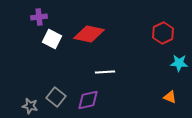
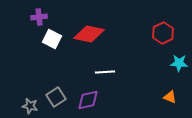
gray square: rotated 18 degrees clockwise
